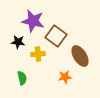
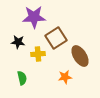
purple star: moved 1 px right, 4 px up; rotated 15 degrees counterclockwise
brown square: moved 2 px down; rotated 20 degrees clockwise
